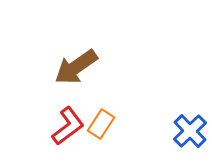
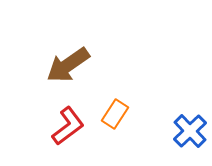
brown arrow: moved 8 px left, 2 px up
orange rectangle: moved 14 px right, 10 px up
